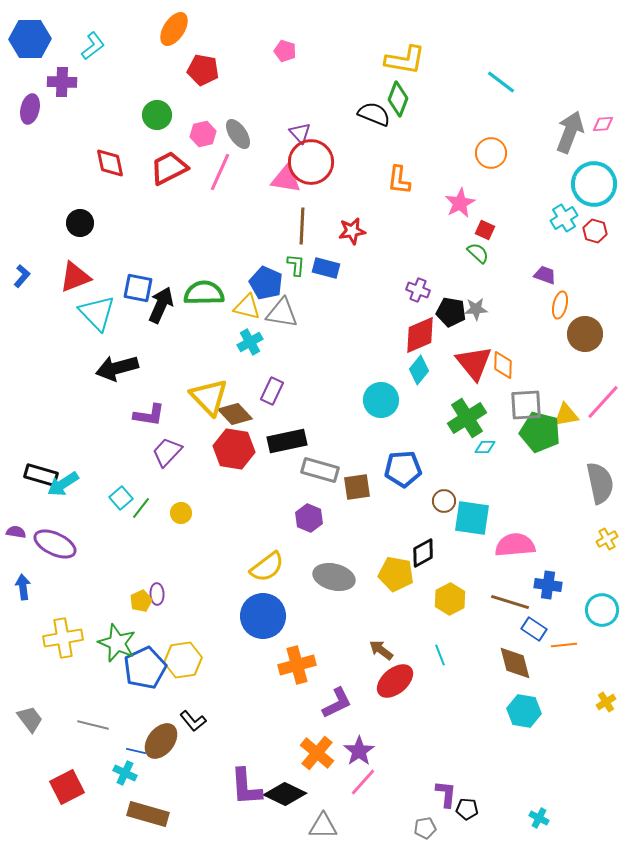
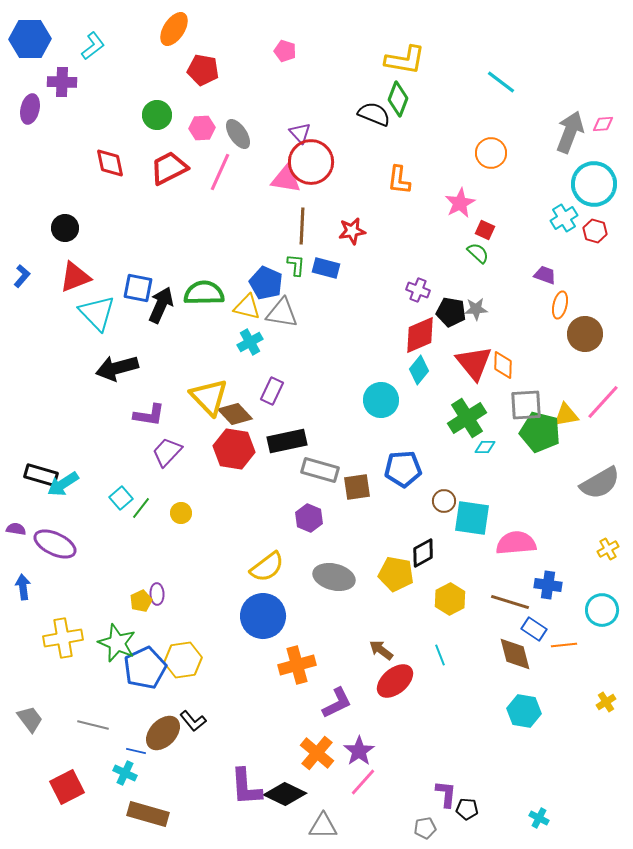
pink hexagon at (203, 134): moved 1 px left, 6 px up; rotated 10 degrees clockwise
black circle at (80, 223): moved 15 px left, 5 px down
gray semicircle at (600, 483): rotated 72 degrees clockwise
purple semicircle at (16, 532): moved 3 px up
yellow cross at (607, 539): moved 1 px right, 10 px down
pink semicircle at (515, 545): moved 1 px right, 2 px up
brown diamond at (515, 663): moved 9 px up
brown ellipse at (161, 741): moved 2 px right, 8 px up; rotated 6 degrees clockwise
